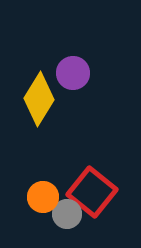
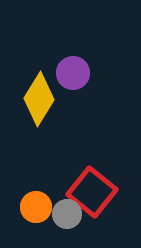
orange circle: moved 7 px left, 10 px down
